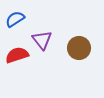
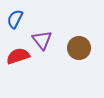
blue semicircle: rotated 30 degrees counterclockwise
red semicircle: moved 1 px right, 1 px down
